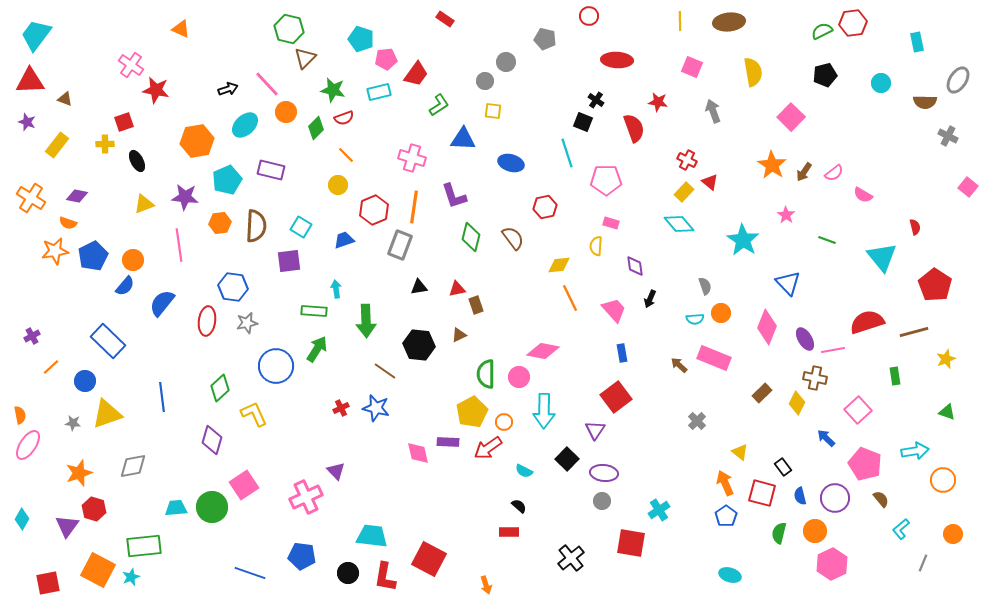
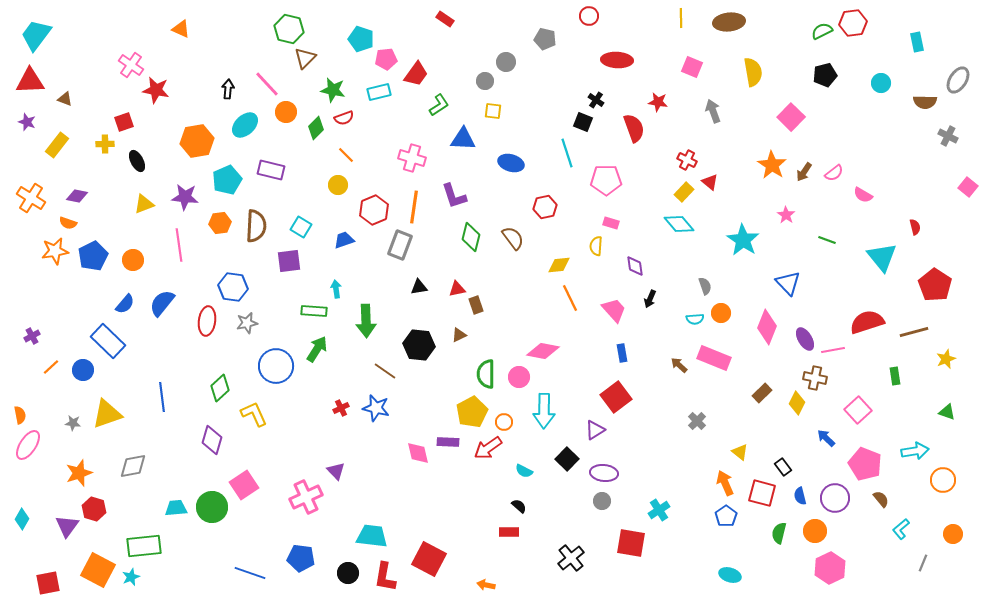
yellow line at (680, 21): moved 1 px right, 3 px up
black arrow at (228, 89): rotated 66 degrees counterclockwise
blue semicircle at (125, 286): moved 18 px down
blue circle at (85, 381): moved 2 px left, 11 px up
purple triangle at (595, 430): rotated 25 degrees clockwise
blue pentagon at (302, 556): moved 1 px left, 2 px down
pink hexagon at (832, 564): moved 2 px left, 4 px down
orange arrow at (486, 585): rotated 120 degrees clockwise
